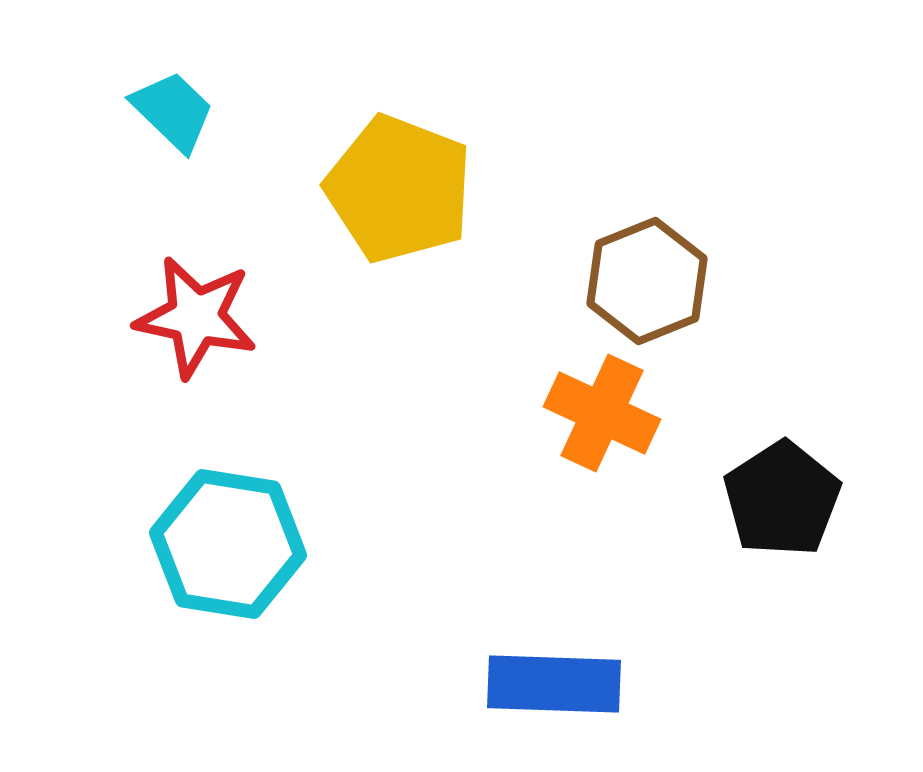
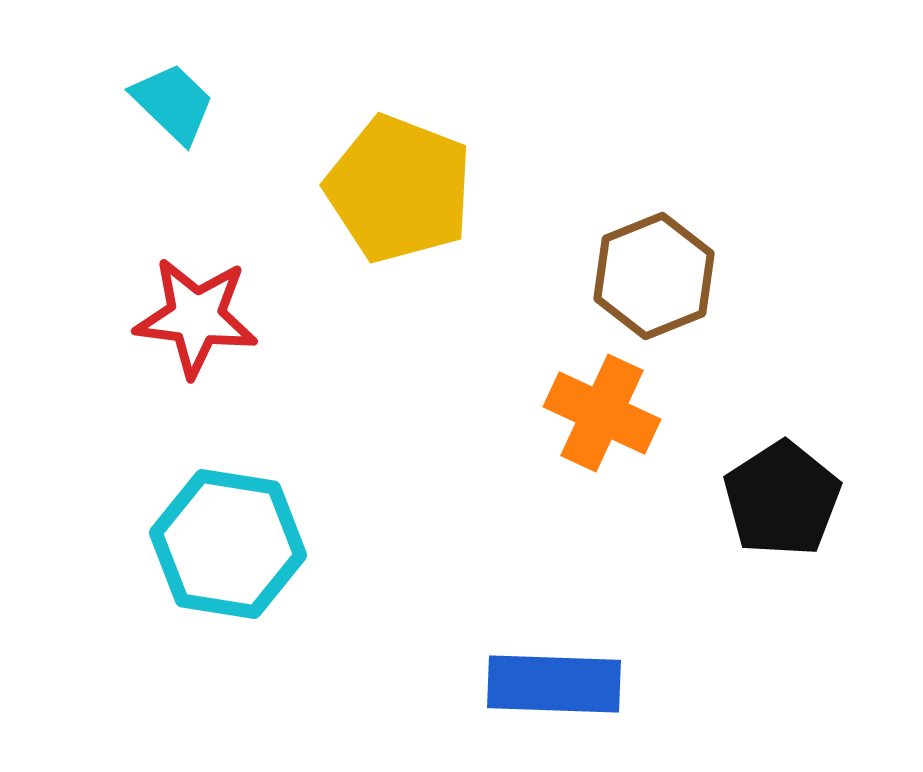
cyan trapezoid: moved 8 px up
brown hexagon: moved 7 px right, 5 px up
red star: rotated 5 degrees counterclockwise
